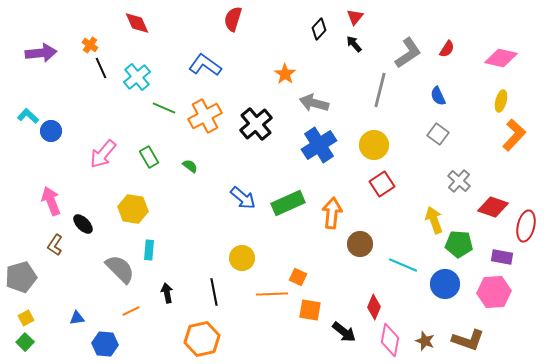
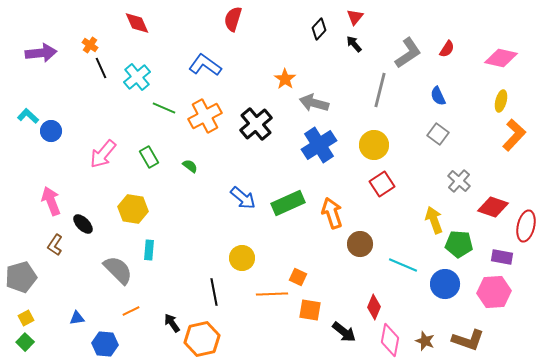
orange star at (285, 74): moved 5 px down
orange arrow at (332, 213): rotated 24 degrees counterclockwise
gray semicircle at (120, 269): moved 2 px left, 1 px down
black arrow at (167, 293): moved 5 px right, 30 px down; rotated 24 degrees counterclockwise
